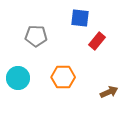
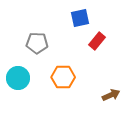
blue square: rotated 18 degrees counterclockwise
gray pentagon: moved 1 px right, 7 px down
brown arrow: moved 2 px right, 3 px down
